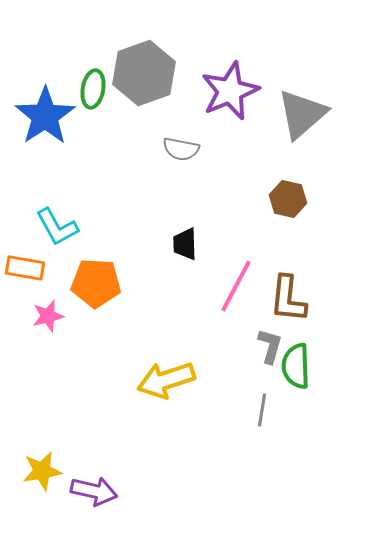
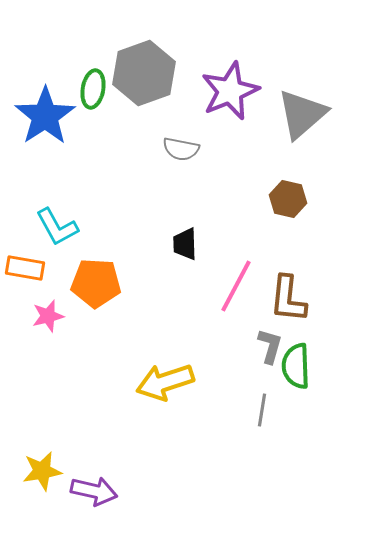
yellow arrow: moved 1 px left, 2 px down
